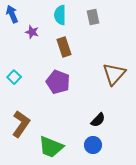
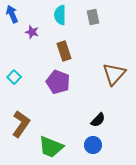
brown rectangle: moved 4 px down
